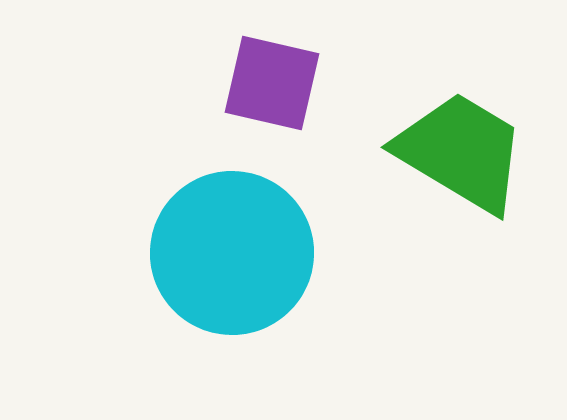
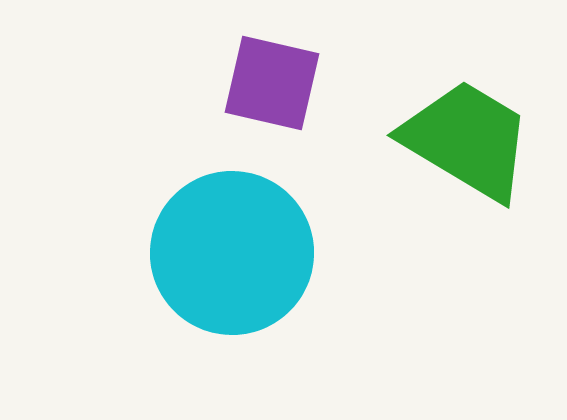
green trapezoid: moved 6 px right, 12 px up
